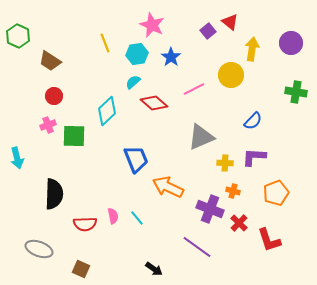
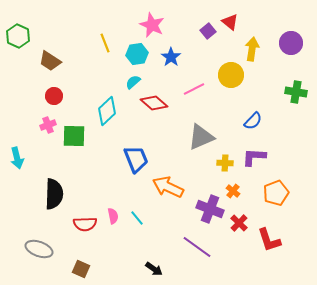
orange cross: rotated 24 degrees clockwise
